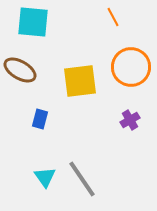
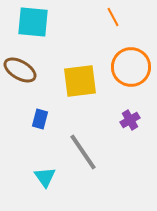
gray line: moved 1 px right, 27 px up
